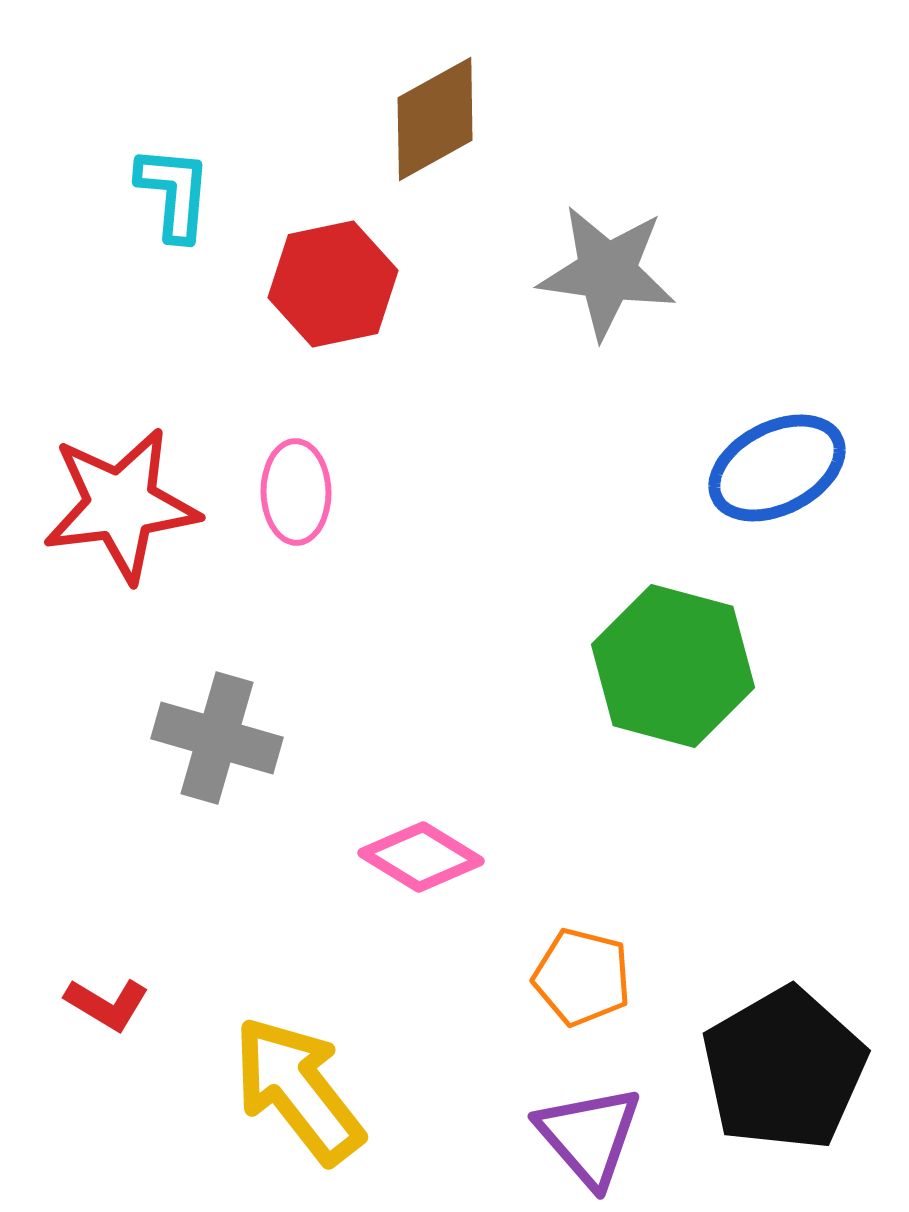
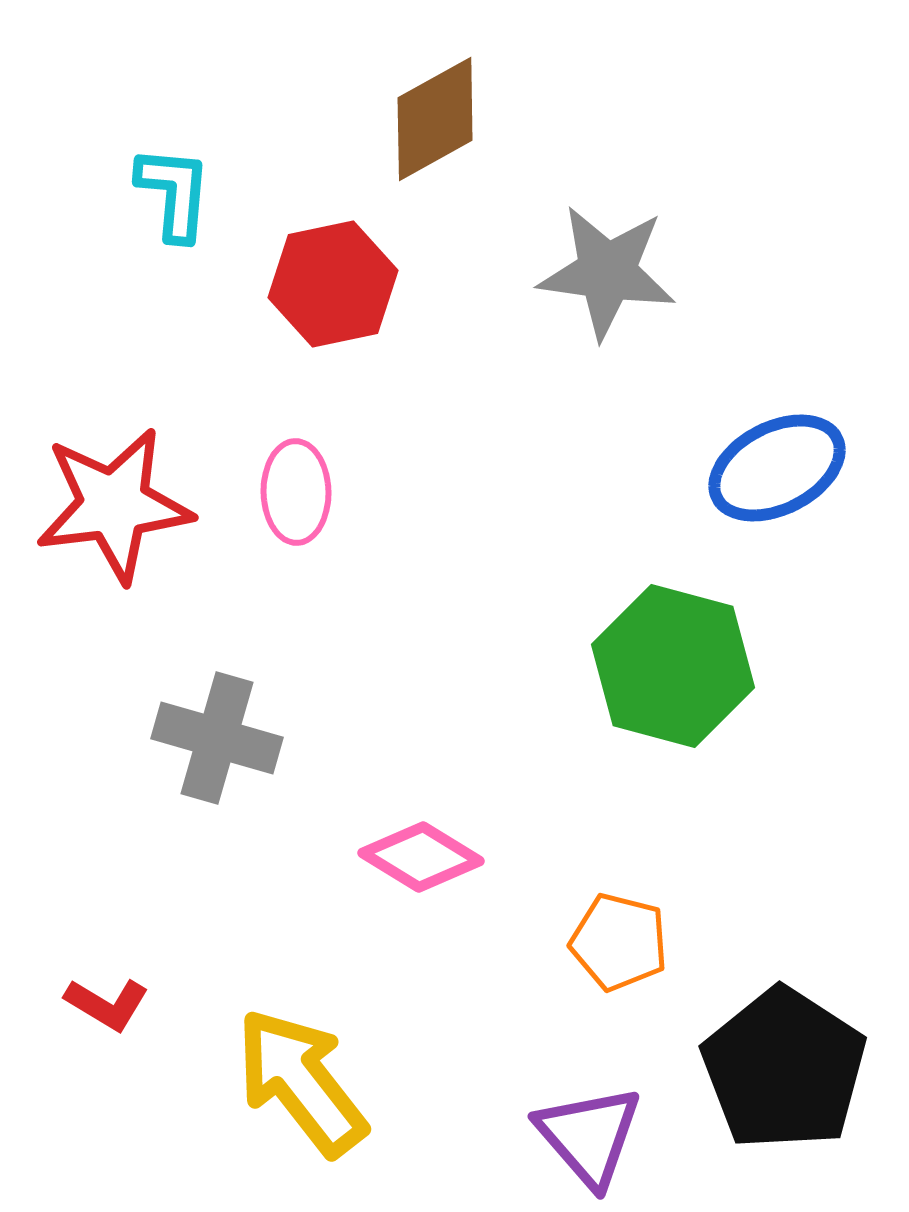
red star: moved 7 px left
orange pentagon: moved 37 px right, 35 px up
black pentagon: rotated 9 degrees counterclockwise
yellow arrow: moved 3 px right, 8 px up
